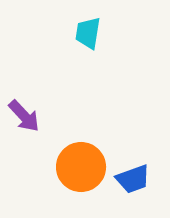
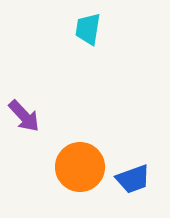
cyan trapezoid: moved 4 px up
orange circle: moved 1 px left
